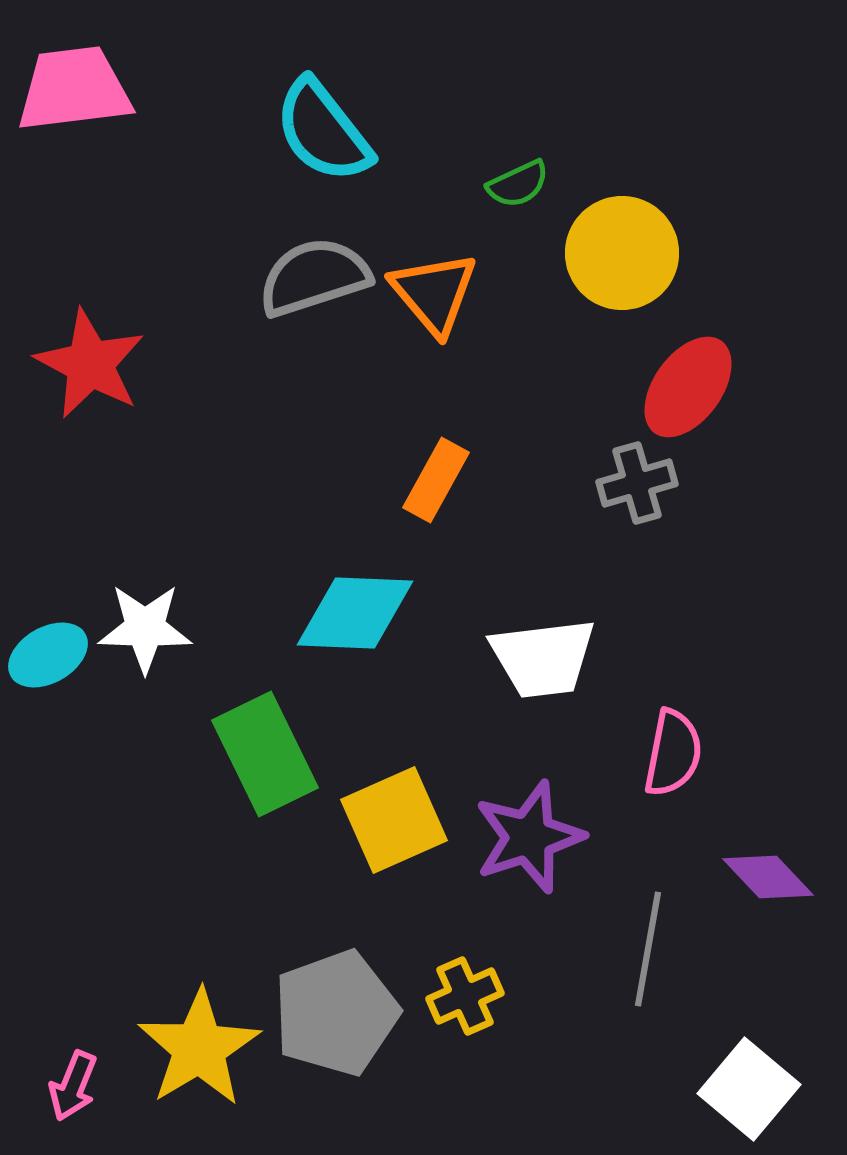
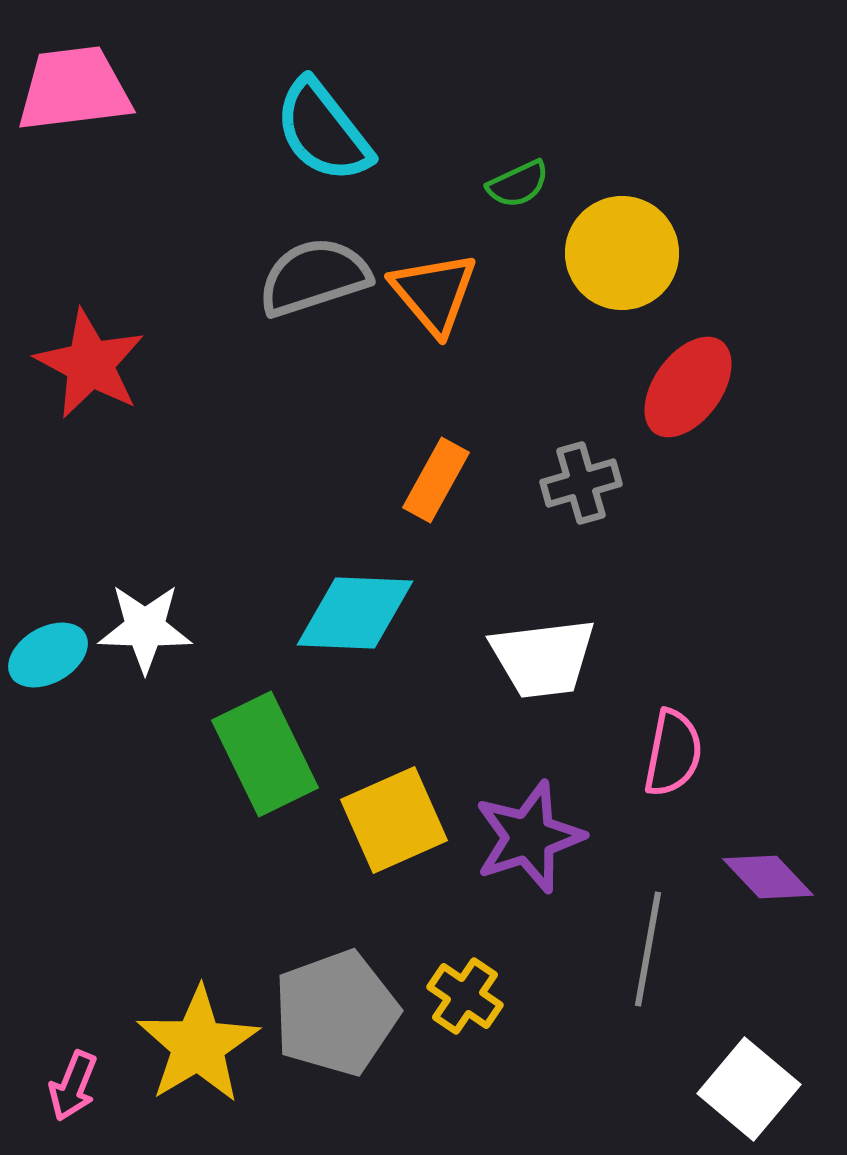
gray cross: moved 56 px left
yellow cross: rotated 32 degrees counterclockwise
yellow star: moved 1 px left, 3 px up
